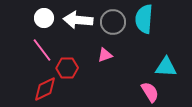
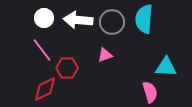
gray circle: moved 1 px left
pink semicircle: rotated 15 degrees clockwise
